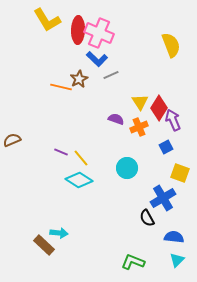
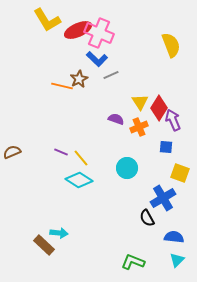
red ellipse: rotated 64 degrees clockwise
orange line: moved 1 px right, 1 px up
brown semicircle: moved 12 px down
blue square: rotated 32 degrees clockwise
